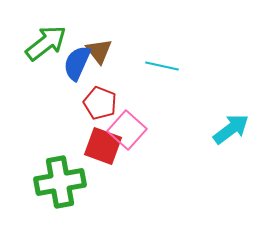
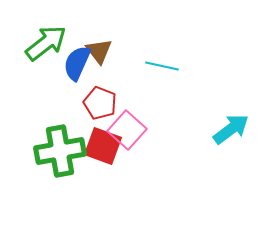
green cross: moved 31 px up
